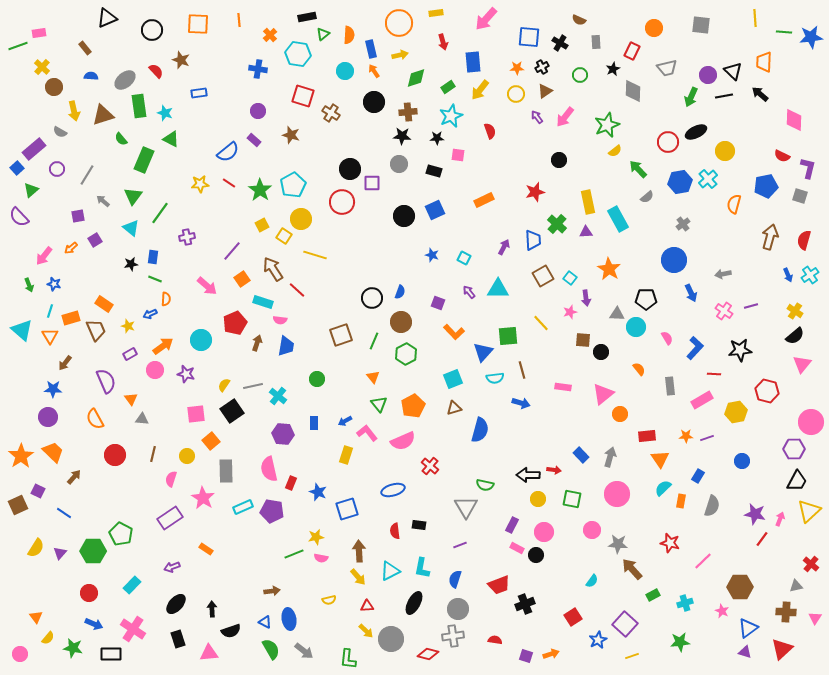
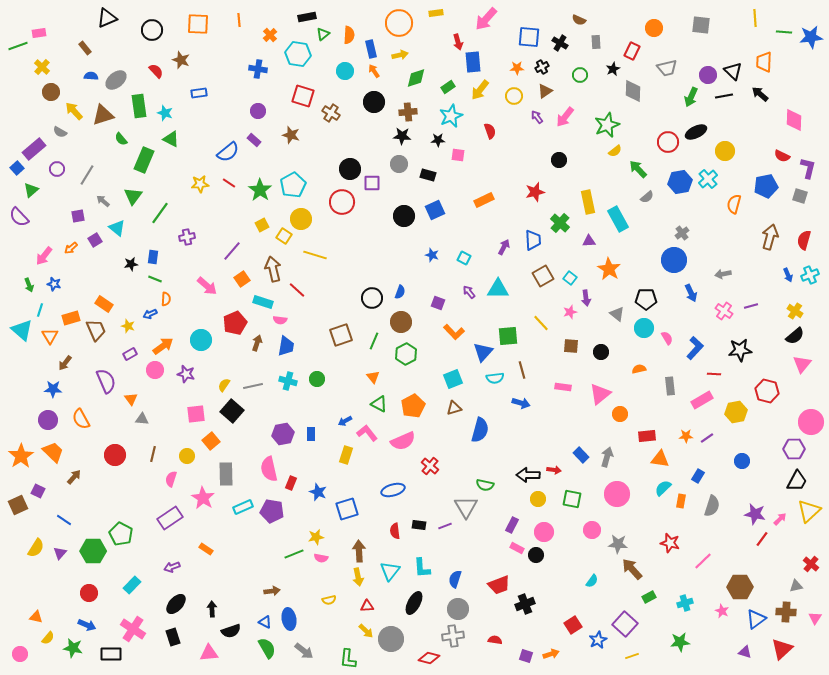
red arrow at (443, 42): moved 15 px right
gray ellipse at (125, 80): moved 9 px left
brown circle at (54, 87): moved 3 px left, 5 px down
yellow circle at (516, 94): moved 2 px left, 2 px down
yellow arrow at (74, 111): rotated 150 degrees clockwise
black star at (437, 138): moved 1 px right, 2 px down
black rectangle at (434, 171): moved 6 px left, 4 px down
green cross at (557, 224): moved 3 px right, 1 px up
gray cross at (683, 224): moved 1 px left, 9 px down
cyan triangle at (131, 228): moved 14 px left
purple triangle at (586, 232): moved 3 px right, 9 px down
brown arrow at (273, 269): rotated 20 degrees clockwise
cyan cross at (810, 275): rotated 12 degrees clockwise
cyan line at (50, 311): moved 10 px left, 1 px up
gray triangle at (617, 314): rotated 35 degrees clockwise
cyan circle at (636, 327): moved 8 px right, 1 px down
brown square at (583, 340): moved 12 px left, 6 px down
orange semicircle at (639, 369): rotated 64 degrees counterclockwise
pink triangle at (603, 394): moved 3 px left
cyan cross at (278, 396): moved 10 px right, 15 px up; rotated 24 degrees counterclockwise
green triangle at (379, 404): rotated 24 degrees counterclockwise
black square at (232, 411): rotated 15 degrees counterclockwise
purple circle at (48, 417): moved 3 px down
orange semicircle at (95, 419): moved 14 px left
blue rectangle at (314, 423): moved 3 px left, 11 px down
purple hexagon at (283, 434): rotated 15 degrees counterclockwise
purple line at (707, 438): rotated 16 degrees counterclockwise
gray arrow at (610, 457): moved 3 px left
orange triangle at (660, 459): rotated 48 degrees counterclockwise
gray rectangle at (226, 471): moved 3 px down
blue line at (64, 513): moved 7 px down
pink arrow at (780, 519): rotated 24 degrees clockwise
purple line at (460, 545): moved 15 px left, 19 px up
cyan L-shape at (422, 568): rotated 15 degrees counterclockwise
cyan triangle at (390, 571): rotated 25 degrees counterclockwise
yellow arrow at (358, 577): rotated 30 degrees clockwise
green rectangle at (653, 595): moved 4 px left, 2 px down
orange triangle at (36, 617): rotated 40 degrees counterclockwise
red square at (573, 617): moved 8 px down
blue arrow at (94, 624): moved 7 px left, 1 px down
blue triangle at (748, 628): moved 8 px right, 9 px up
black rectangle at (178, 639): moved 5 px left, 2 px up
green semicircle at (271, 649): moved 4 px left, 1 px up
red diamond at (428, 654): moved 1 px right, 4 px down
